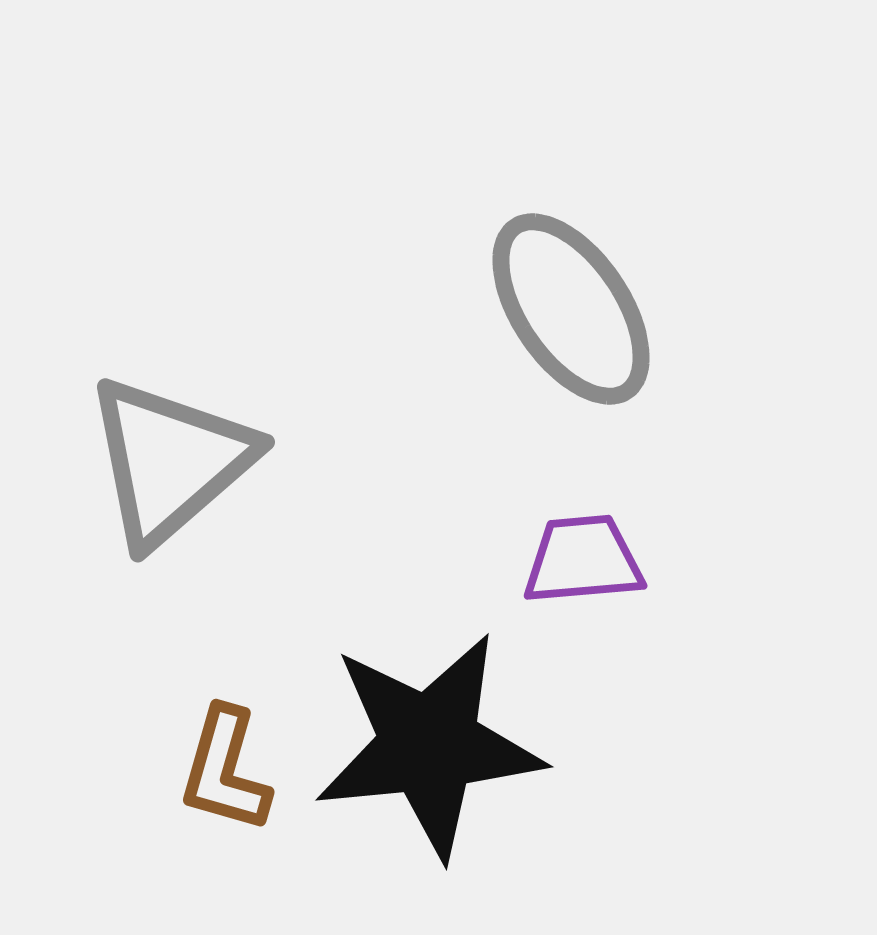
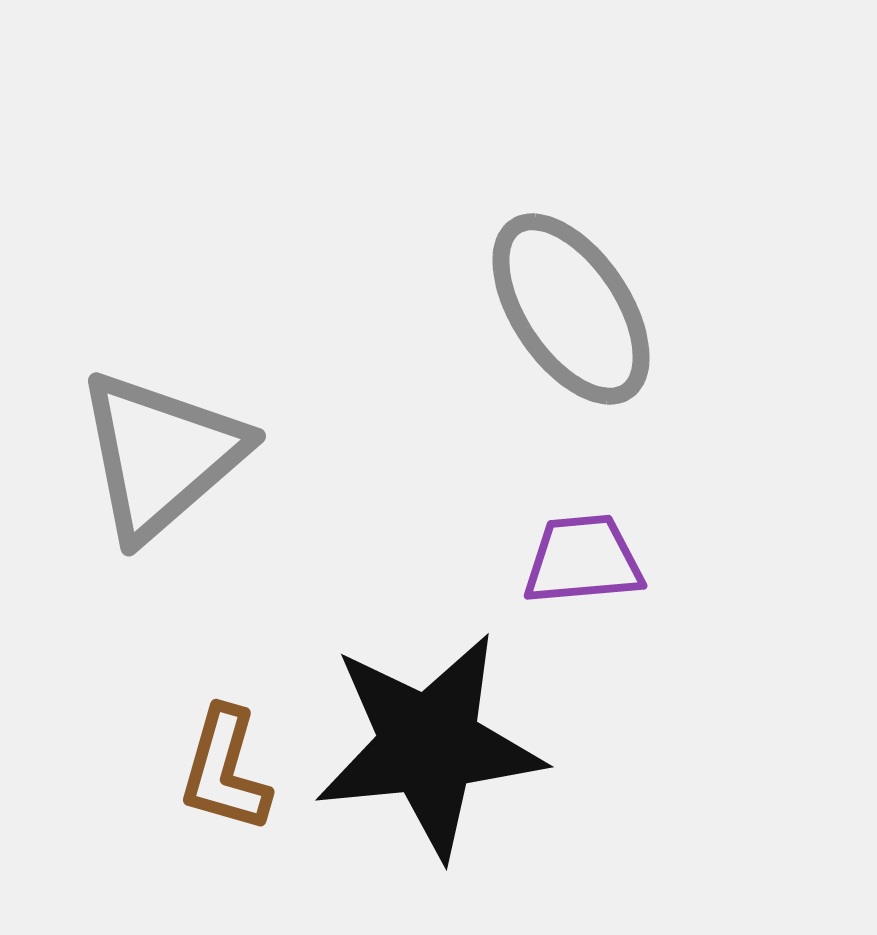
gray triangle: moved 9 px left, 6 px up
